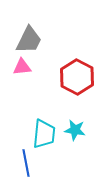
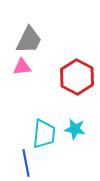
cyan star: moved 1 px up
